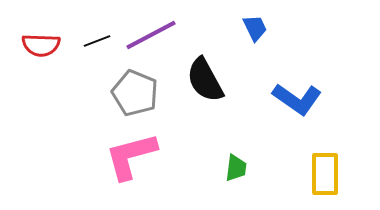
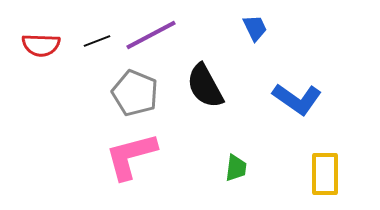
black semicircle: moved 6 px down
